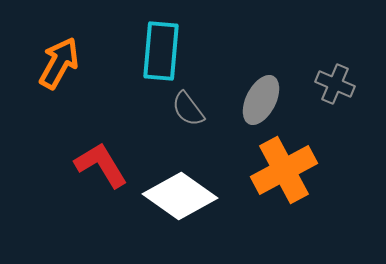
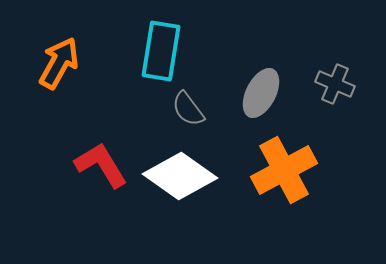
cyan rectangle: rotated 4 degrees clockwise
gray ellipse: moved 7 px up
white diamond: moved 20 px up
